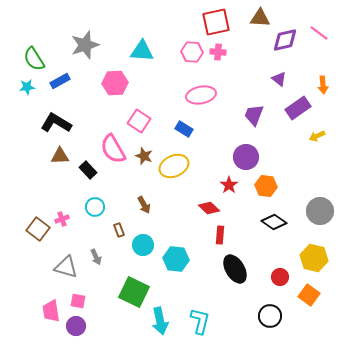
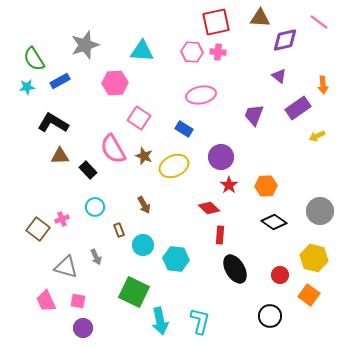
pink line at (319, 33): moved 11 px up
purple triangle at (279, 79): moved 3 px up
pink square at (139, 121): moved 3 px up
black L-shape at (56, 123): moved 3 px left
purple circle at (246, 157): moved 25 px left
orange hexagon at (266, 186): rotated 10 degrees counterclockwise
red circle at (280, 277): moved 2 px up
pink trapezoid at (51, 311): moved 5 px left, 10 px up; rotated 15 degrees counterclockwise
purple circle at (76, 326): moved 7 px right, 2 px down
